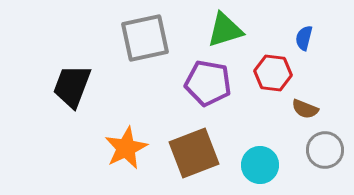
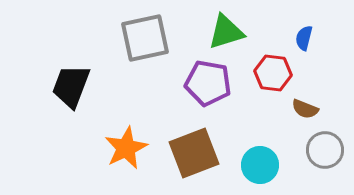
green triangle: moved 1 px right, 2 px down
black trapezoid: moved 1 px left
